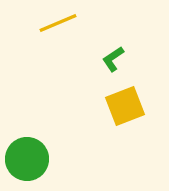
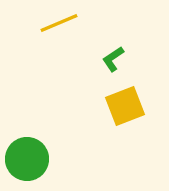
yellow line: moved 1 px right
